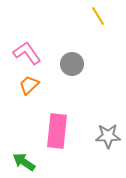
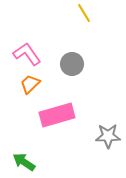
yellow line: moved 14 px left, 3 px up
pink L-shape: moved 1 px down
orange trapezoid: moved 1 px right, 1 px up
pink rectangle: moved 16 px up; rotated 68 degrees clockwise
